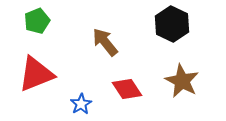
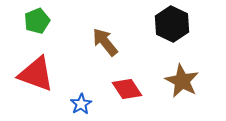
red triangle: rotated 42 degrees clockwise
